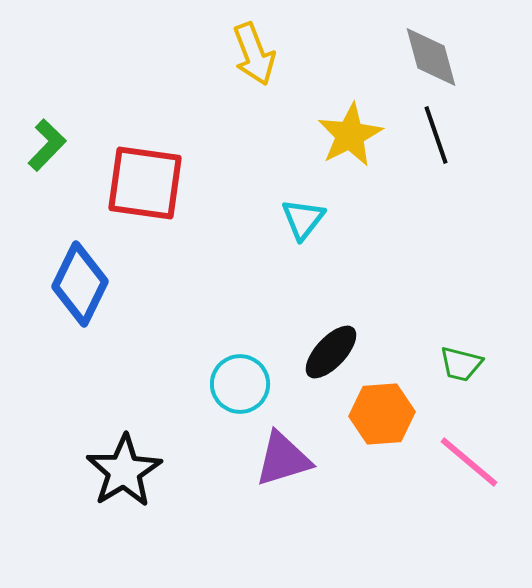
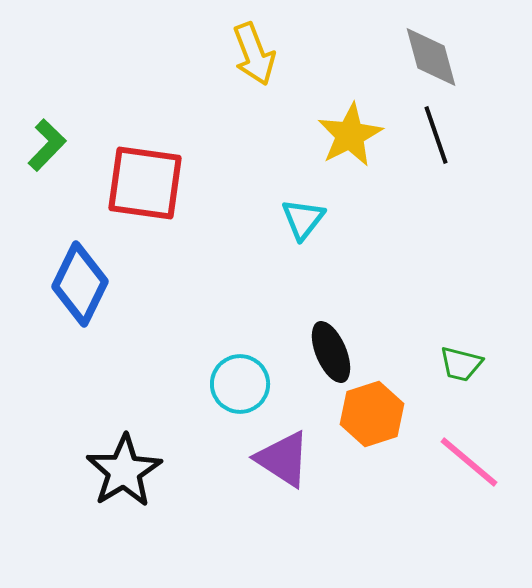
black ellipse: rotated 66 degrees counterclockwise
orange hexagon: moved 10 px left; rotated 14 degrees counterclockwise
purple triangle: rotated 50 degrees clockwise
